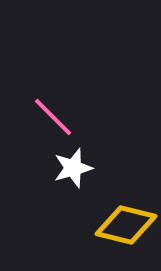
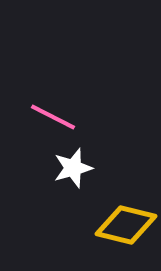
pink line: rotated 18 degrees counterclockwise
